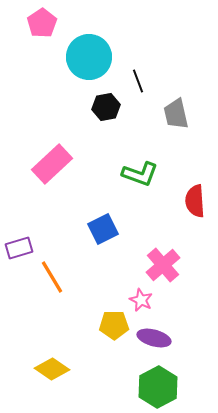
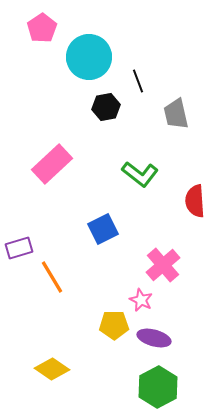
pink pentagon: moved 5 px down
green L-shape: rotated 18 degrees clockwise
